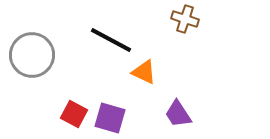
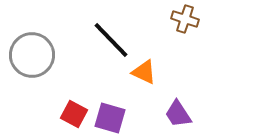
black line: rotated 18 degrees clockwise
